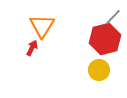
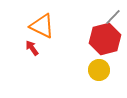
orange triangle: rotated 36 degrees counterclockwise
red arrow: rotated 63 degrees counterclockwise
